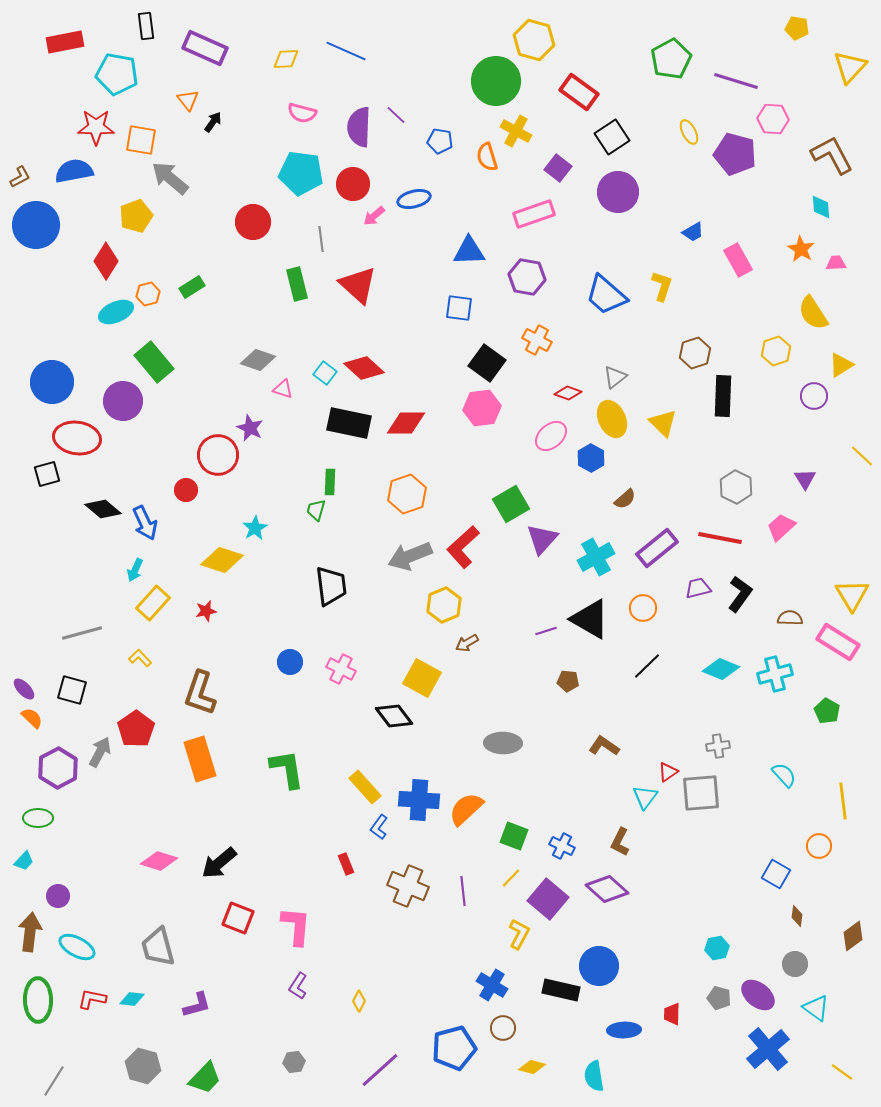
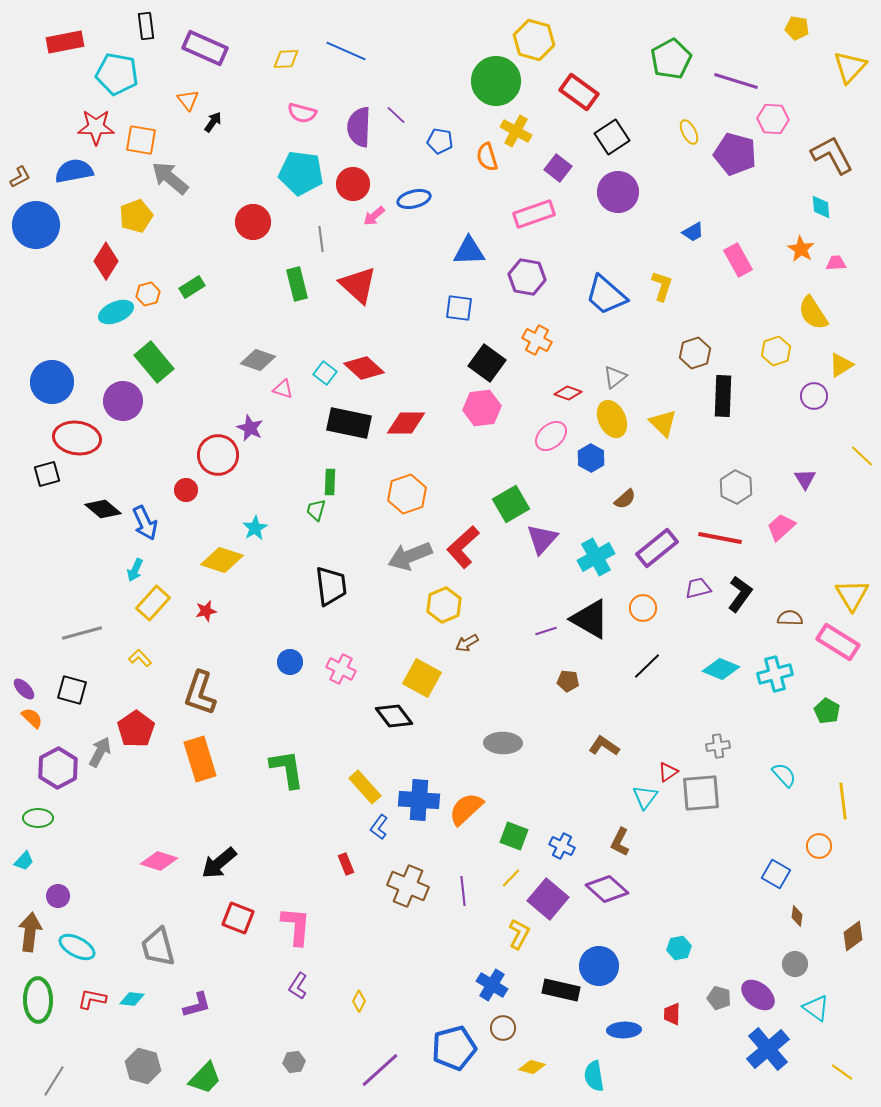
cyan hexagon at (717, 948): moved 38 px left
